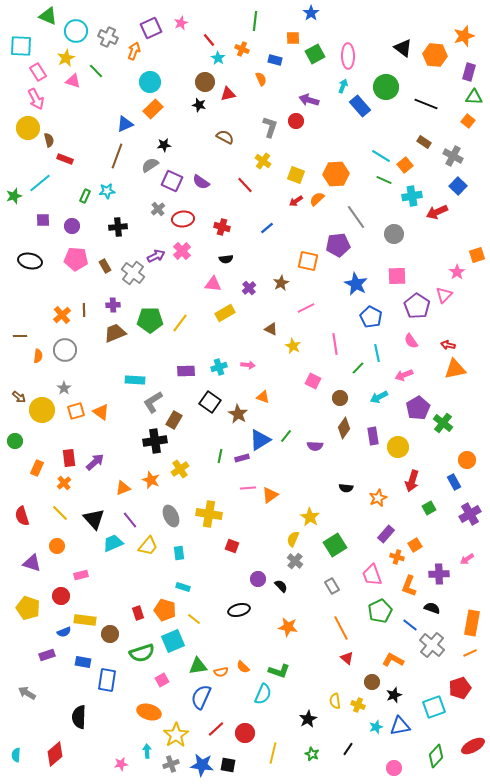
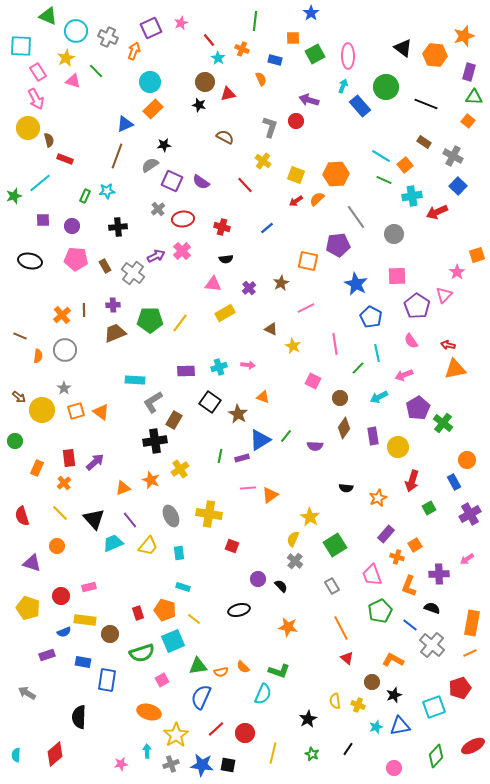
brown line at (20, 336): rotated 24 degrees clockwise
pink rectangle at (81, 575): moved 8 px right, 12 px down
